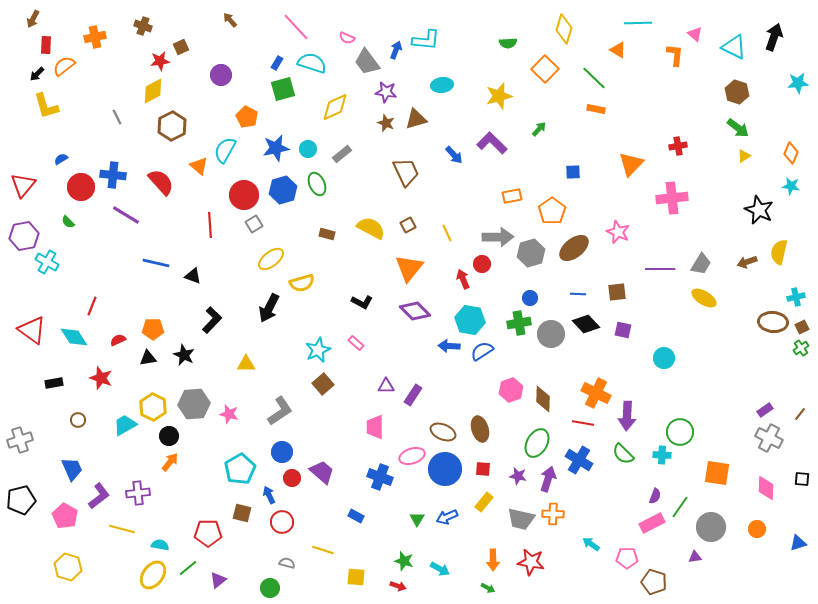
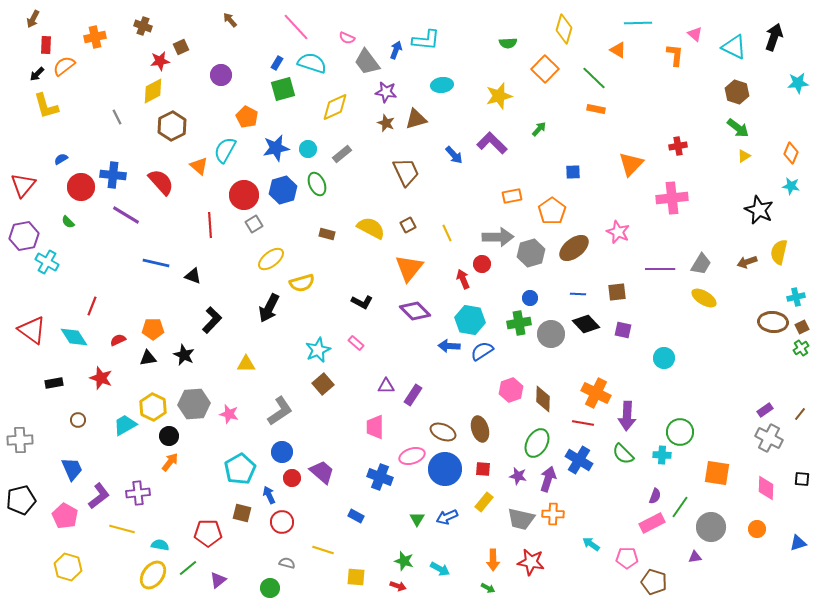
gray cross at (20, 440): rotated 15 degrees clockwise
